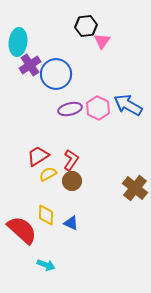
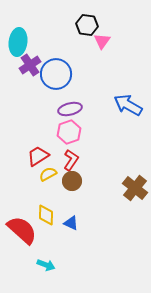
black hexagon: moved 1 px right, 1 px up; rotated 15 degrees clockwise
pink hexagon: moved 29 px left, 24 px down; rotated 15 degrees clockwise
